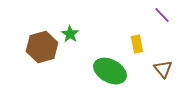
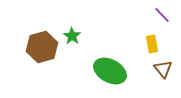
green star: moved 2 px right, 2 px down
yellow rectangle: moved 15 px right
